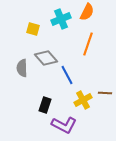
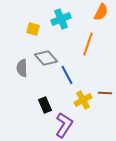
orange semicircle: moved 14 px right
black rectangle: rotated 42 degrees counterclockwise
purple L-shape: rotated 85 degrees counterclockwise
